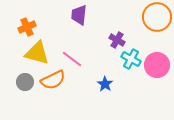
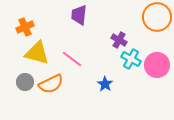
orange cross: moved 2 px left
purple cross: moved 2 px right
orange semicircle: moved 2 px left, 4 px down
